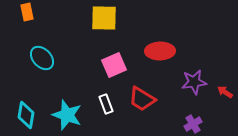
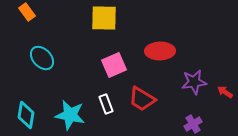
orange rectangle: rotated 24 degrees counterclockwise
cyan star: moved 3 px right; rotated 8 degrees counterclockwise
